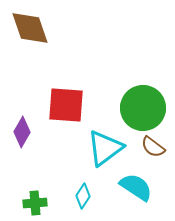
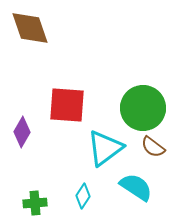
red square: moved 1 px right
